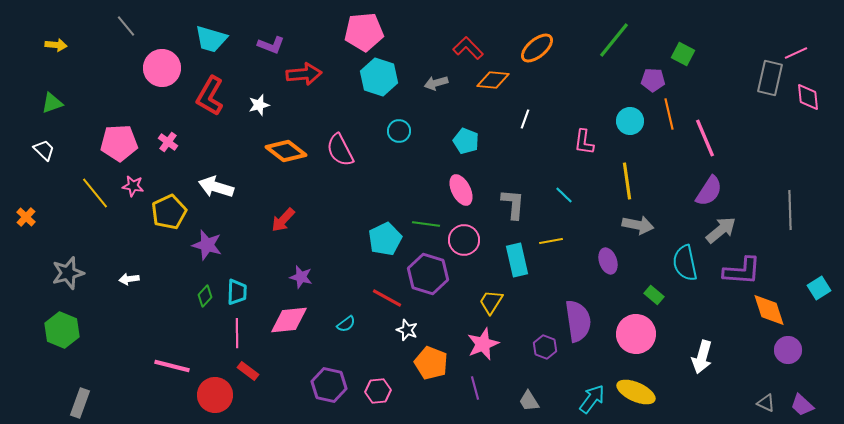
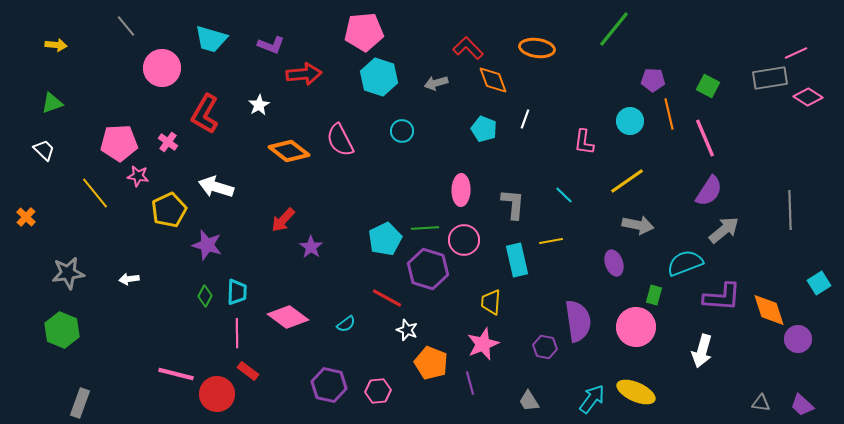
green line at (614, 40): moved 11 px up
orange ellipse at (537, 48): rotated 48 degrees clockwise
green square at (683, 54): moved 25 px right, 32 px down
gray rectangle at (770, 78): rotated 68 degrees clockwise
orange diamond at (493, 80): rotated 64 degrees clockwise
red L-shape at (210, 96): moved 5 px left, 18 px down
pink diamond at (808, 97): rotated 52 degrees counterclockwise
white star at (259, 105): rotated 15 degrees counterclockwise
cyan circle at (399, 131): moved 3 px right
cyan pentagon at (466, 141): moved 18 px right, 12 px up
pink semicircle at (340, 150): moved 10 px up
orange diamond at (286, 151): moved 3 px right
yellow line at (627, 181): rotated 63 degrees clockwise
pink star at (133, 186): moved 5 px right, 10 px up
pink ellipse at (461, 190): rotated 28 degrees clockwise
yellow pentagon at (169, 212): moved 2 px up
green line at (426, 224): moved 1 px left, 4 px down; rotated 12 degrees counterclockwise
gray arrow at (721, 230): moved 3 px right
purple ellipse at (608, 261): moved 6 px right, 2 px down
cyan semicircle at (685, 263): rotated 81 degrees clockwise
purple L-shape at (742, 271): moved 20 px left, 26 px down
gray star at (68, 273): rotated 8 degrees clockwise
purple hexagon at (428, 274): moved 5 px up
purple star at (301, 277): moved 10 px right, 30 px up; rotated 20 degrees clockwise
cyan square at (819, 288): moved 5 px up
green rectangle at (654, 295): rotated 66 degrees clockwise
green diamond at (205, 296): rotated 15 degrees counterclockwise
yellow trapezoid at (491, 302): rotated 28 degrees counterclockwise
pink diamond at (289, 320): moved 1 px left, 3 px up; rotated 42 degrees clockwise
pink circle at (636, 334): moved 7 px up
purple hexagon at (545, 347): rotated 10 degrees counterclockwise
purple circle at (788, 350): moved 10 px right, 11 px up
white arrow at (702, 357): moved 6 px up
pink line at (172, 366): moved 4 px right, 8 px down
purple line at (475, 388): moved 5 px left, 5 px up
red circle at (215, 395): moved 2 px right, 1 px up
gray triangle at (766, 403): moved 5 px left; rotated 18 degrees counterclockwise
